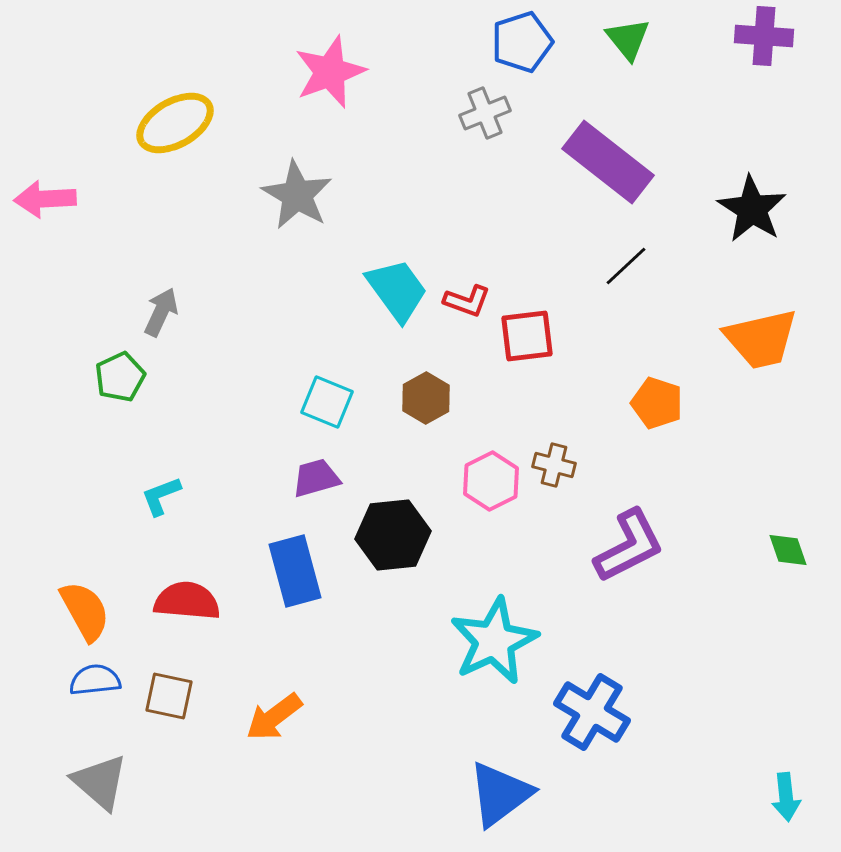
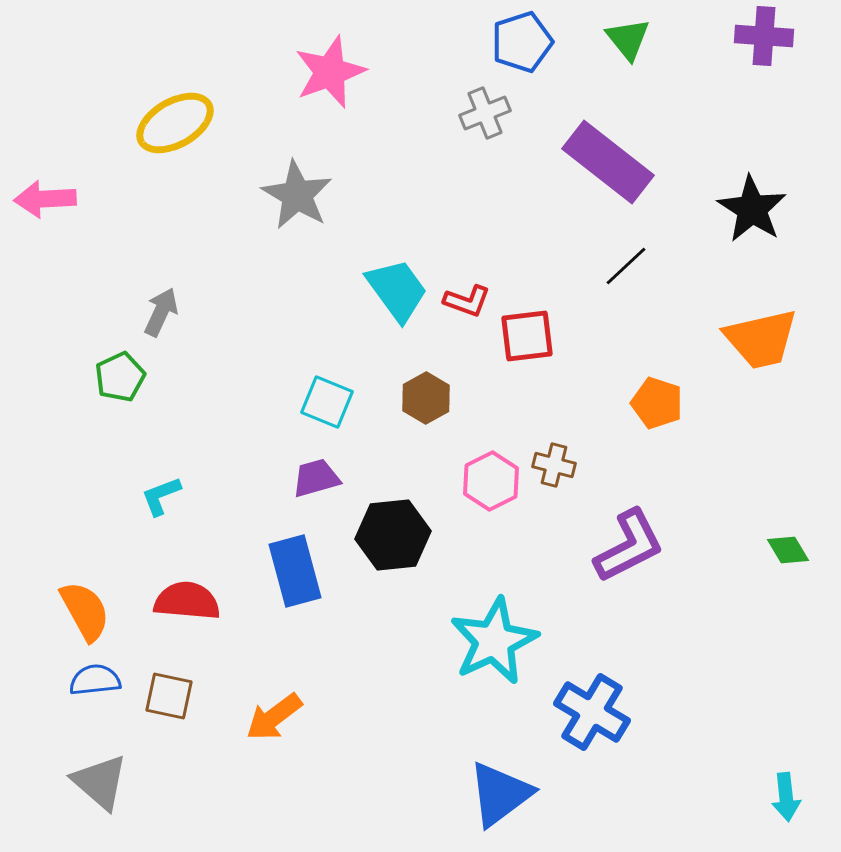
green diamond: rotated 12 degrees counterclockwise
